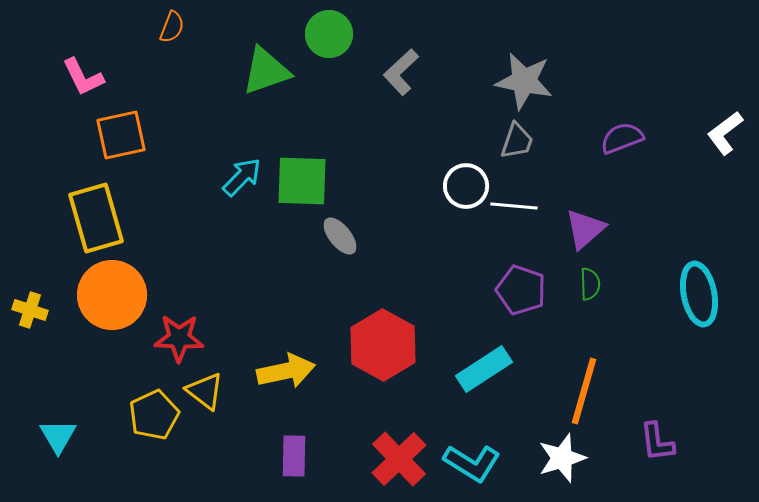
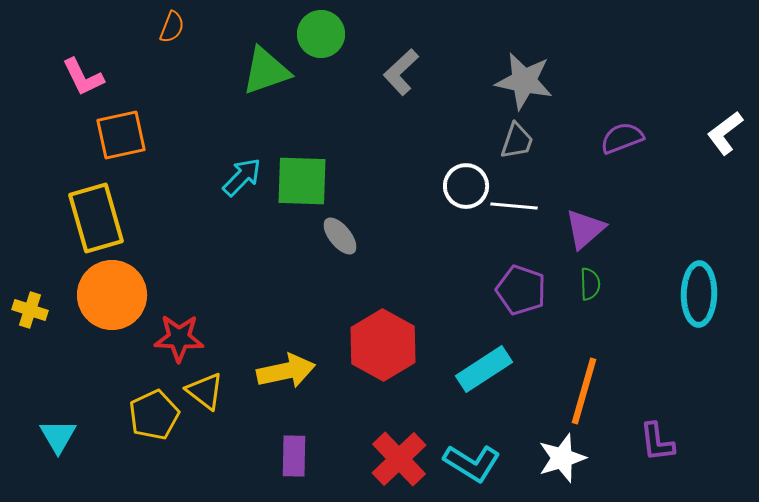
green circle: moved 8 px left
cyan ellipse: rotated 12 degrees clockwise
